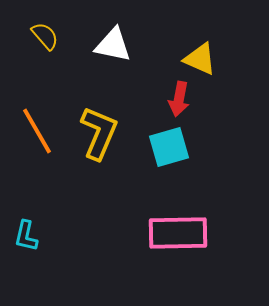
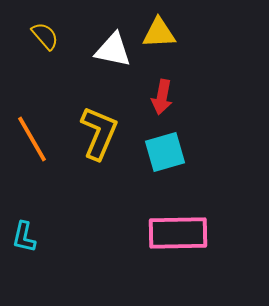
white triangle: moved 5 px down
yellow triangle: moved 41 px left, 26 px up; rotated 27 degrees counterclockwise
red arrow: moved 17 px left, 2 px up
orange line: moved 5 px left, 8 px down
cyan square: moved 4 px left, 5 px down
cyan L-shape: moved 2 px left, 1 px down
